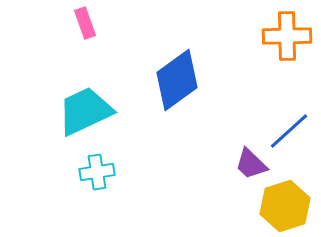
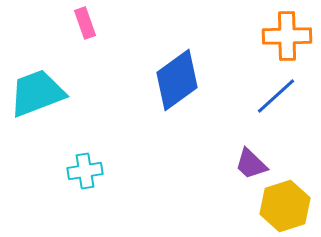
cyan trapezoid: moved 48 px left, 18 px up; rotated 4 degrees clockwise
blue line: moved 13 px left, 35 px up
cyan cross: moved 12 px left, 1 px up
